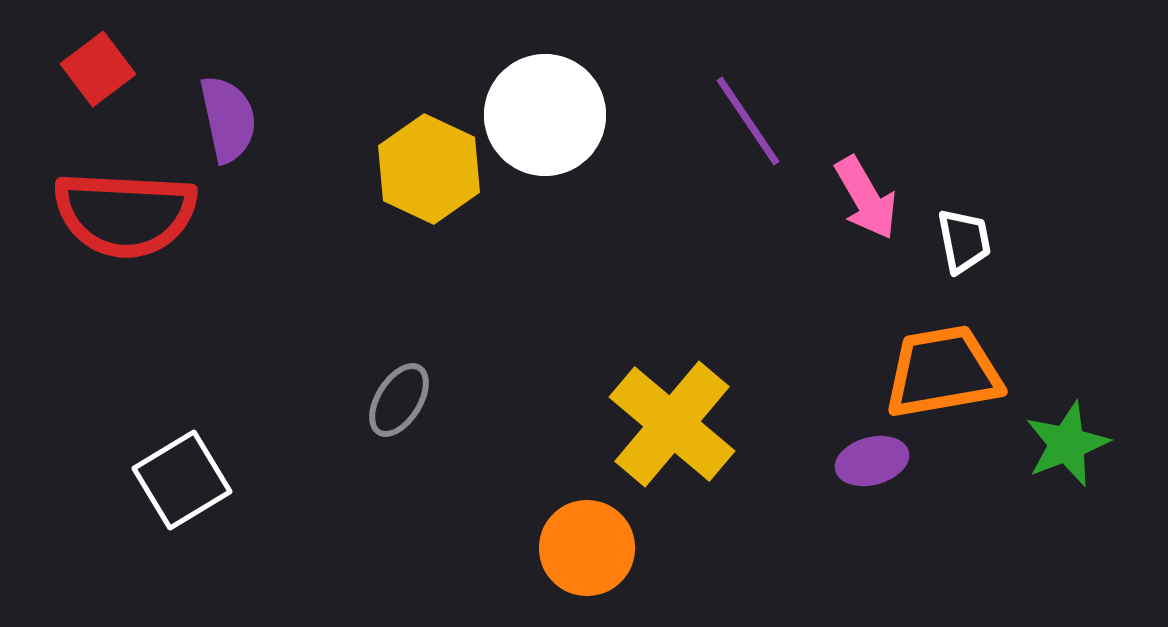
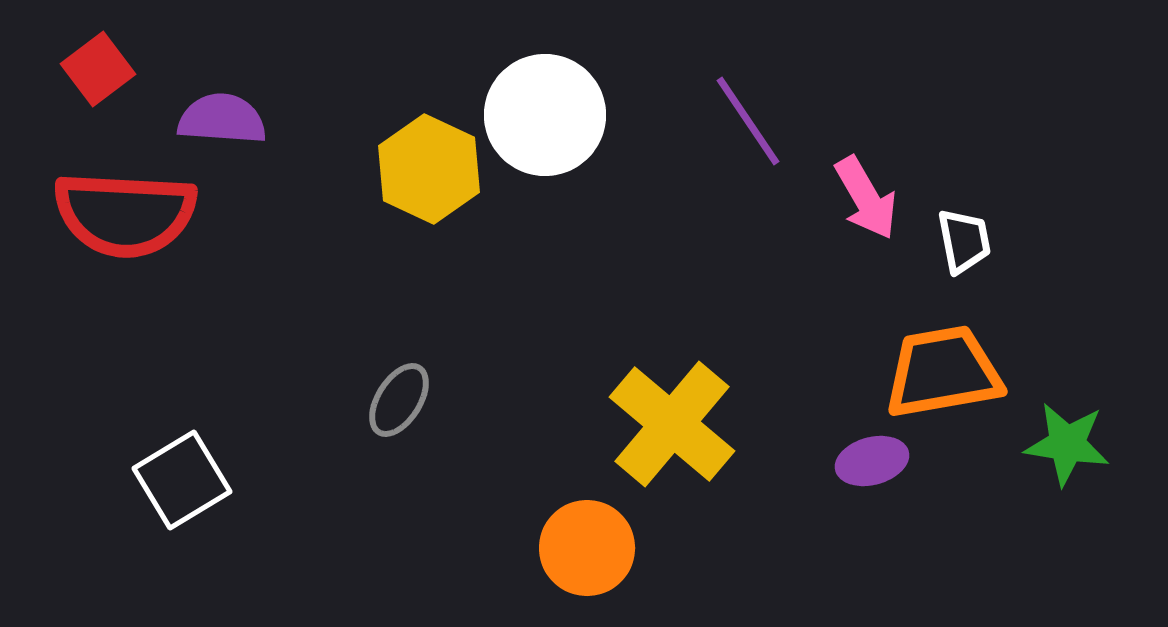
purple semicircle: moved 6 px left; rotated 74 degrees counterclockwise
green star: rotated 30 degrees clockwise
